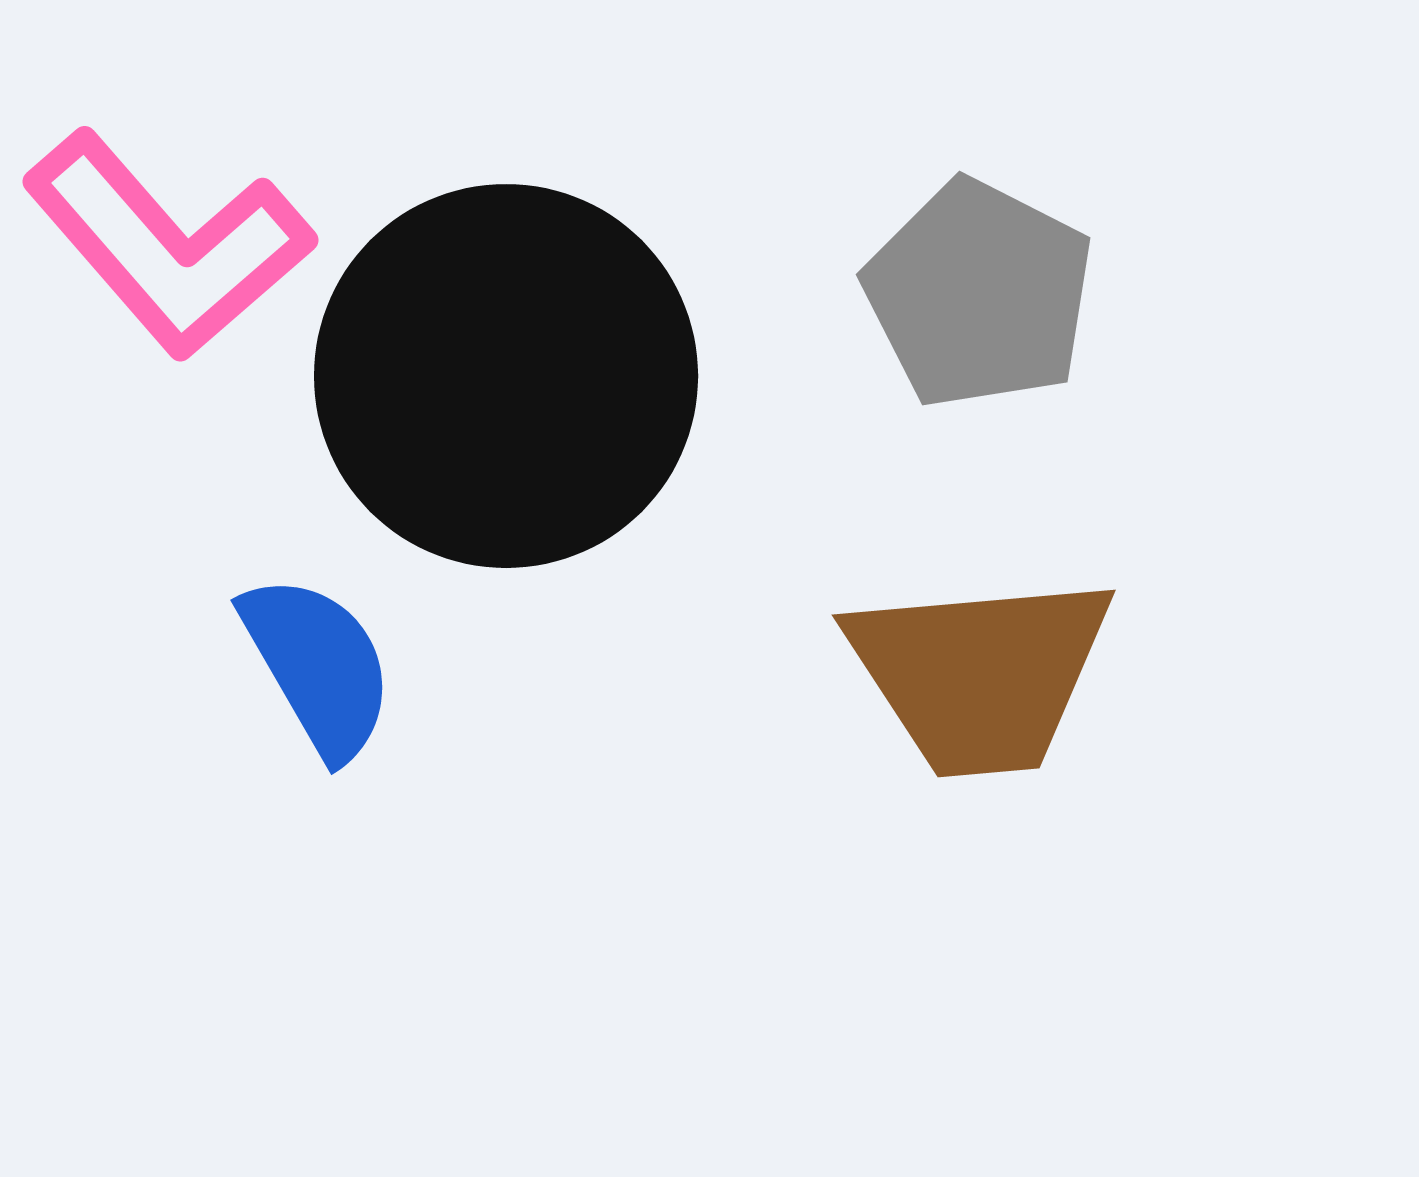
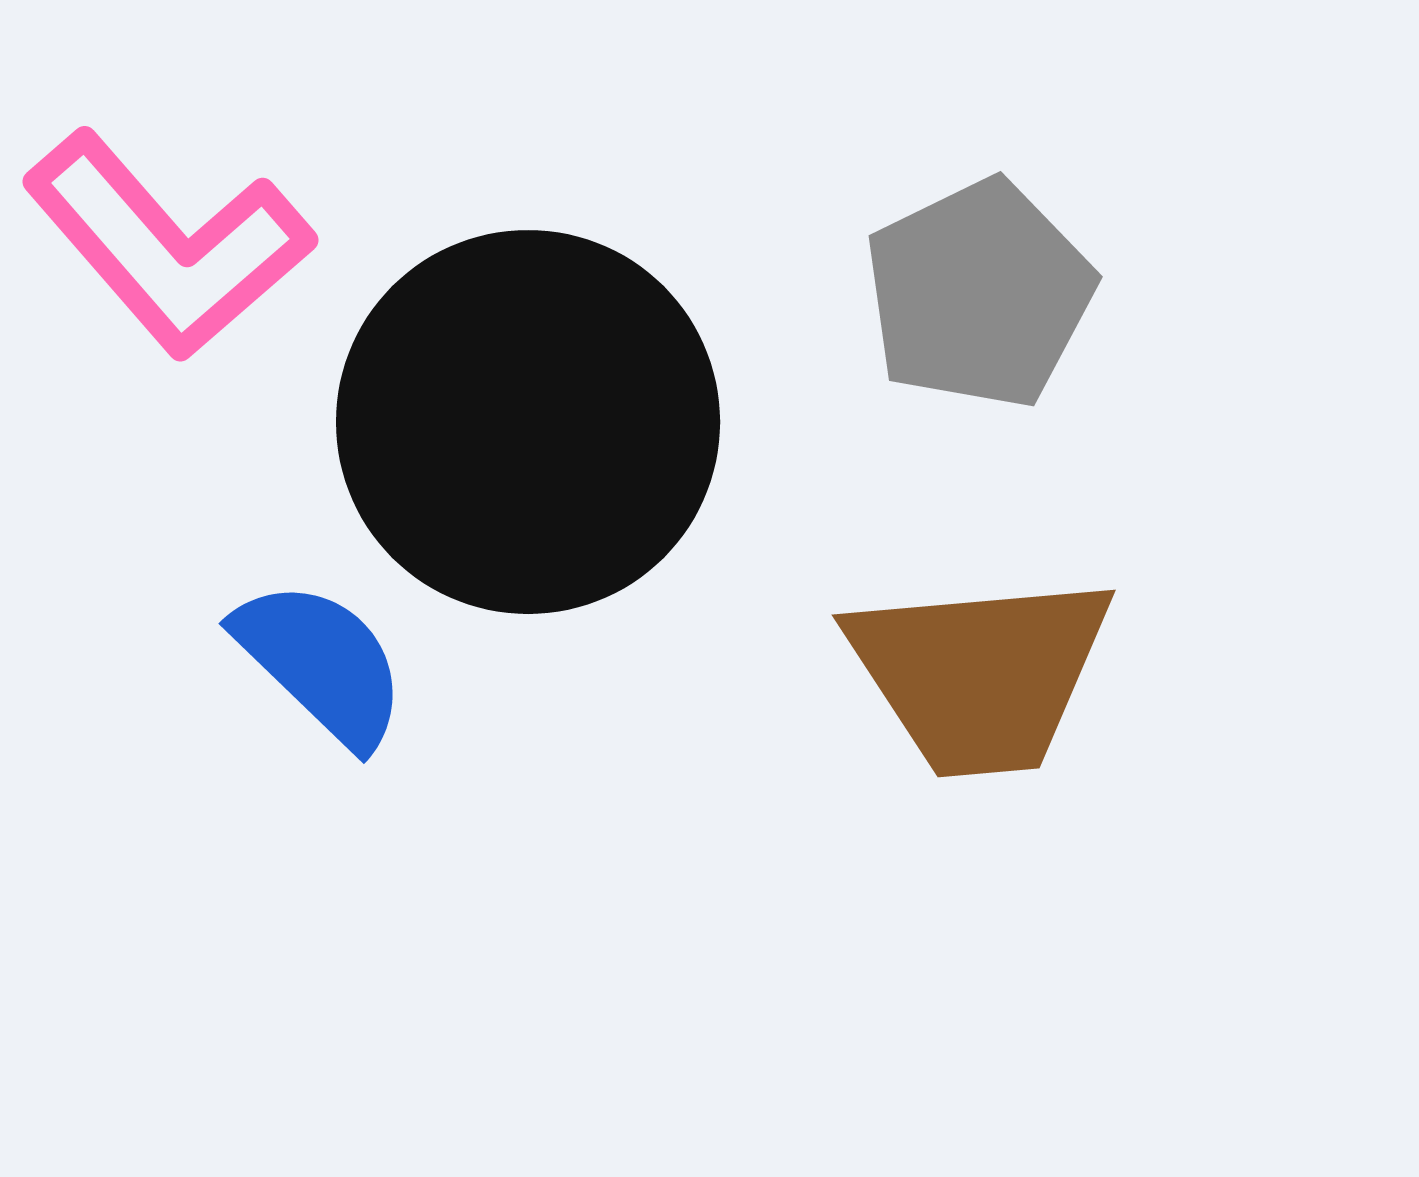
gray pentagon: rotated 19 degrees clockwise
black circle: moved 22 px right, 46 px down
blue semicircle: moved 3 px right, 3 px up; rotated 16 degrees counterclockwise
